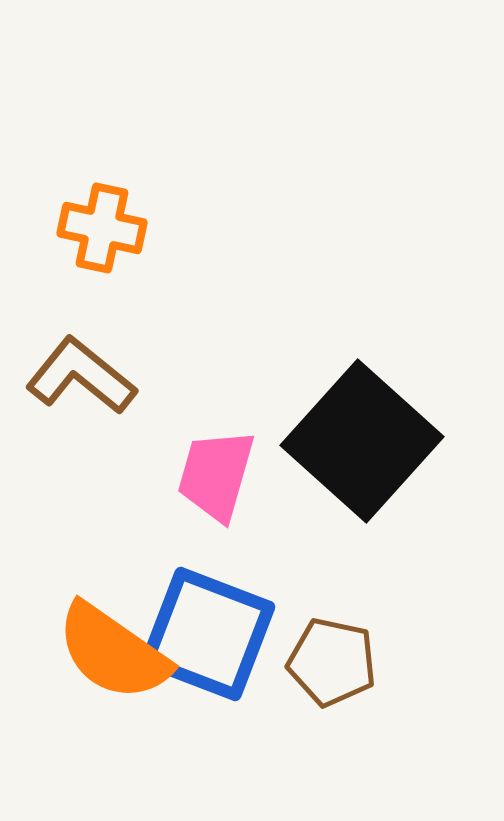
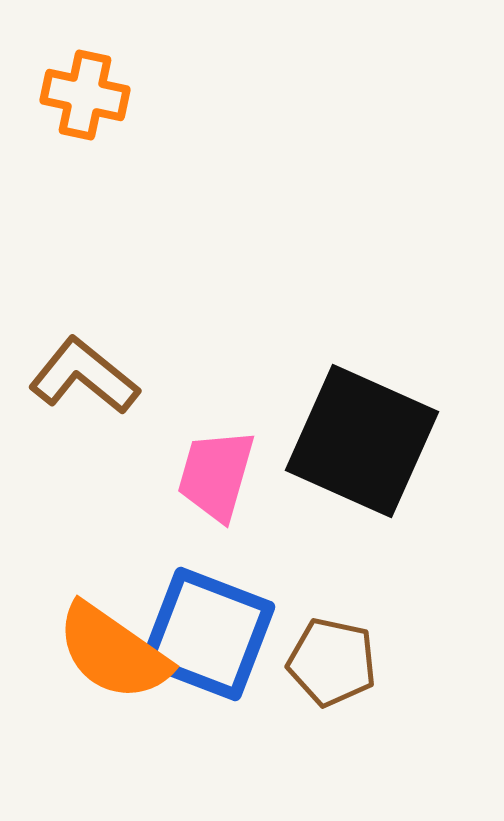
orange cross: moved 17 px left, 133 px up
brown L-shape: moved 3 px right
black square: rotated 18 degrees counterclockwise
